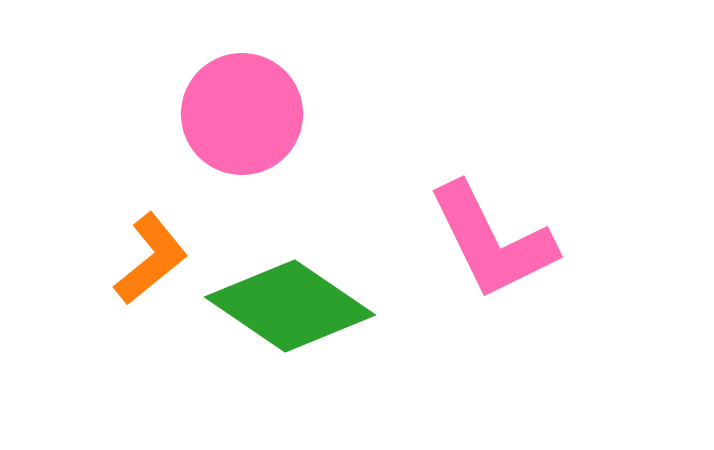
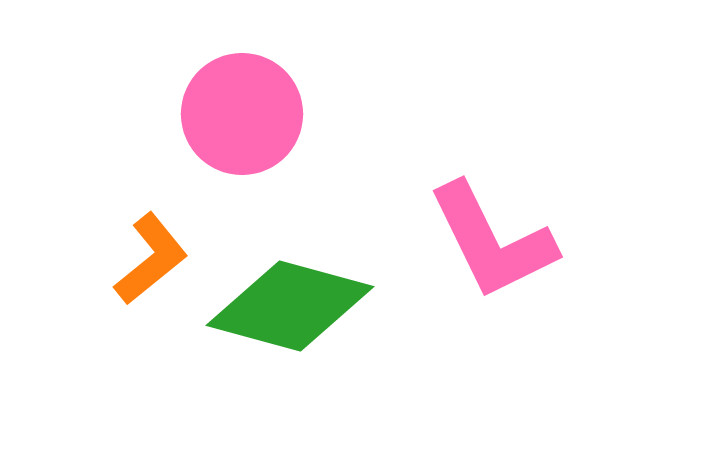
green diamond: rotated 19 degrees counterclockwise
